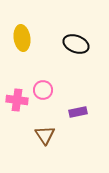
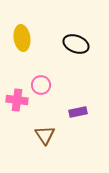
pink circle: moved 2 px left, 5 px up
